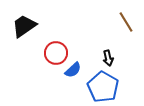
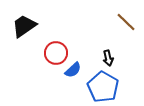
brown line: rotated 15 degrees counterclockwise
